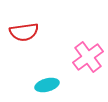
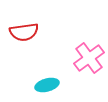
pink cross: moved 1 px right, 1 px down
